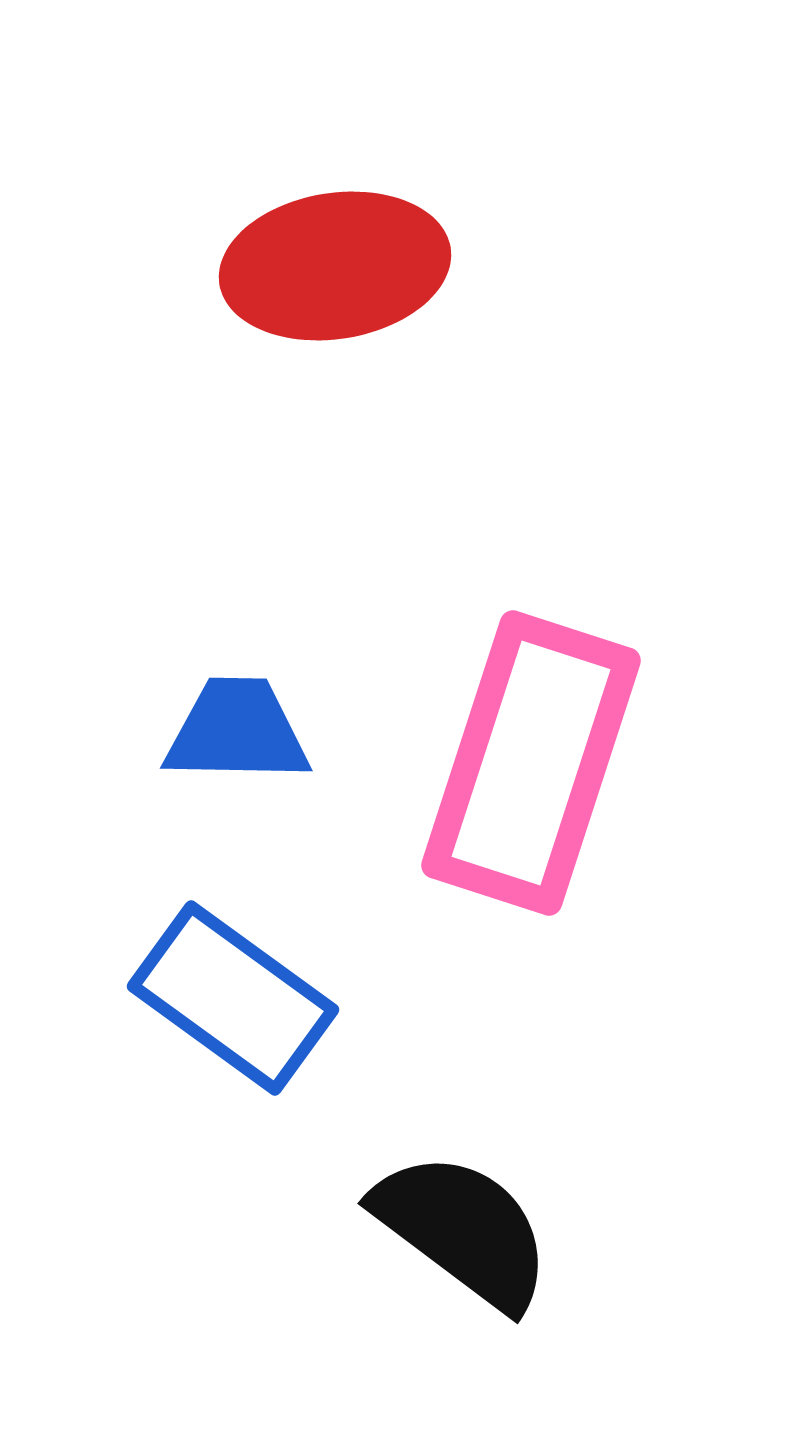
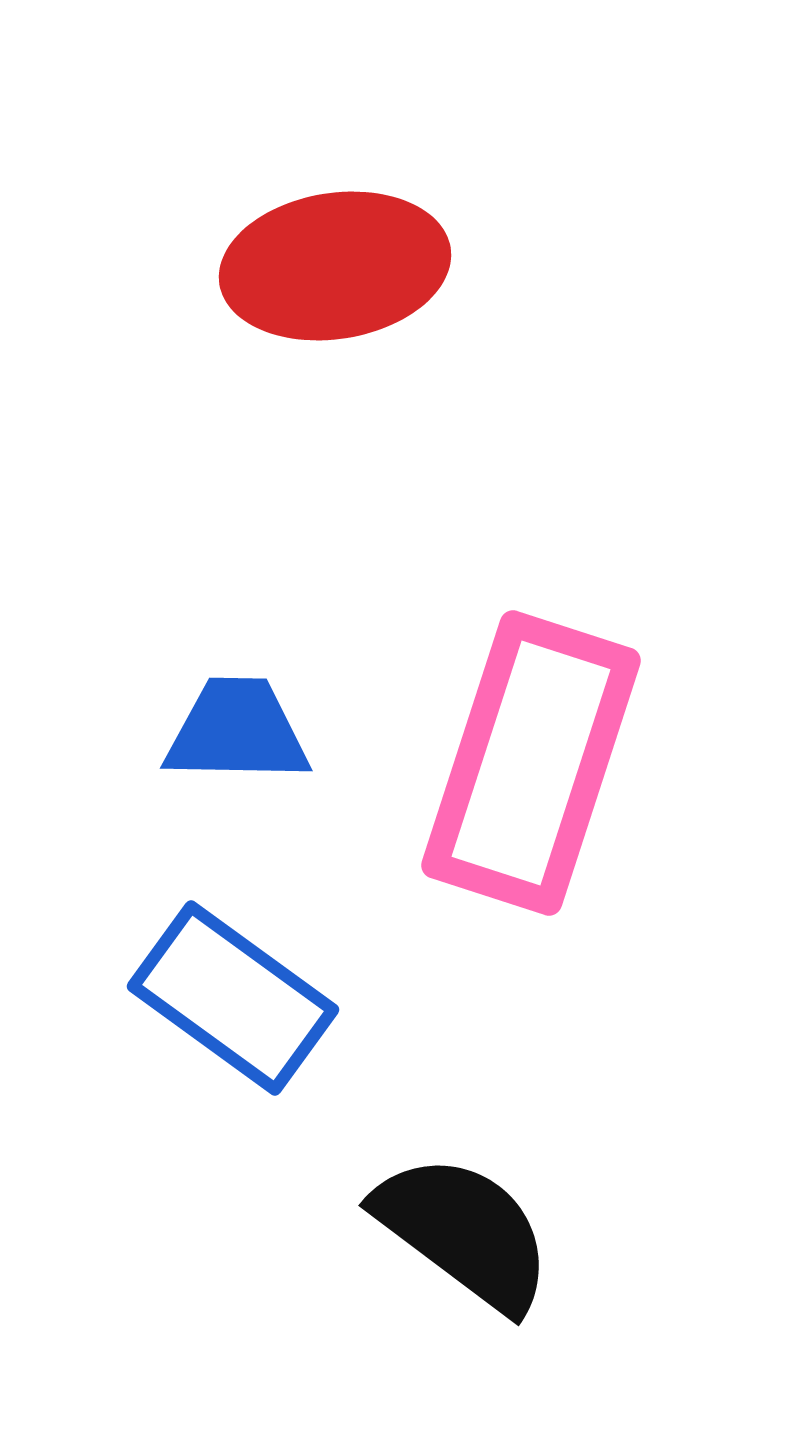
black semicircle: moved 1 px right, 2 px down
